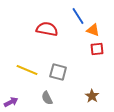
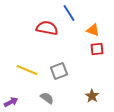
blue line: moved 9 px left, 3 px up
red semicircle: moved 1 px up
gray square: moved 1 px right, 1 px up; rotated 36 degrees counterclockwise
gray semicircle: rotated 152 degrees clockwise
